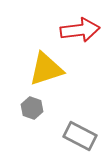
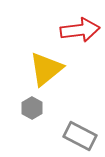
yellow triangle: rotated 21 degrees counterclockwise
gray hexagon: rotated 10 degrees clockwise
